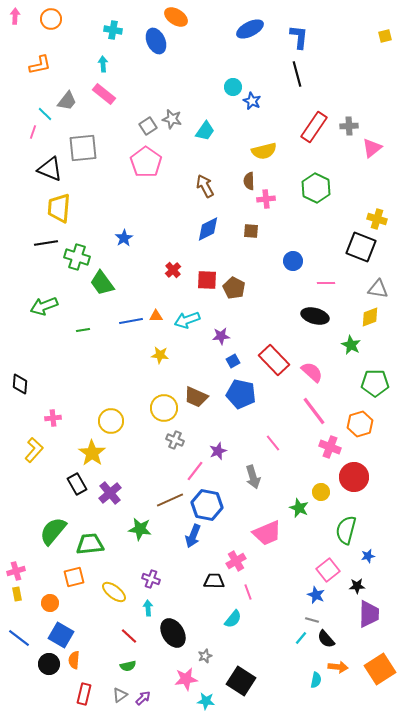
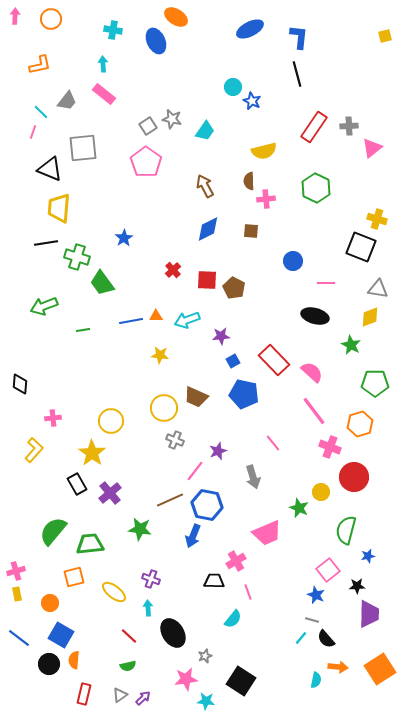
cyan line at (45, 114): moved 4 px left, 2 px up
blue pentagon at (241, 394): moved 3 px right
